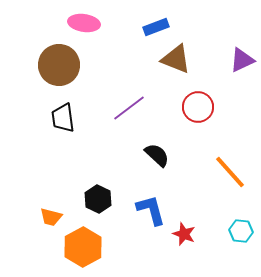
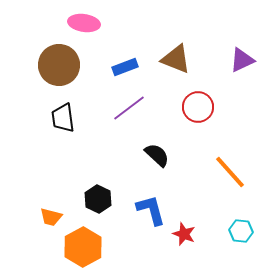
blue rectangle: moved 31 px left, 40 px down
